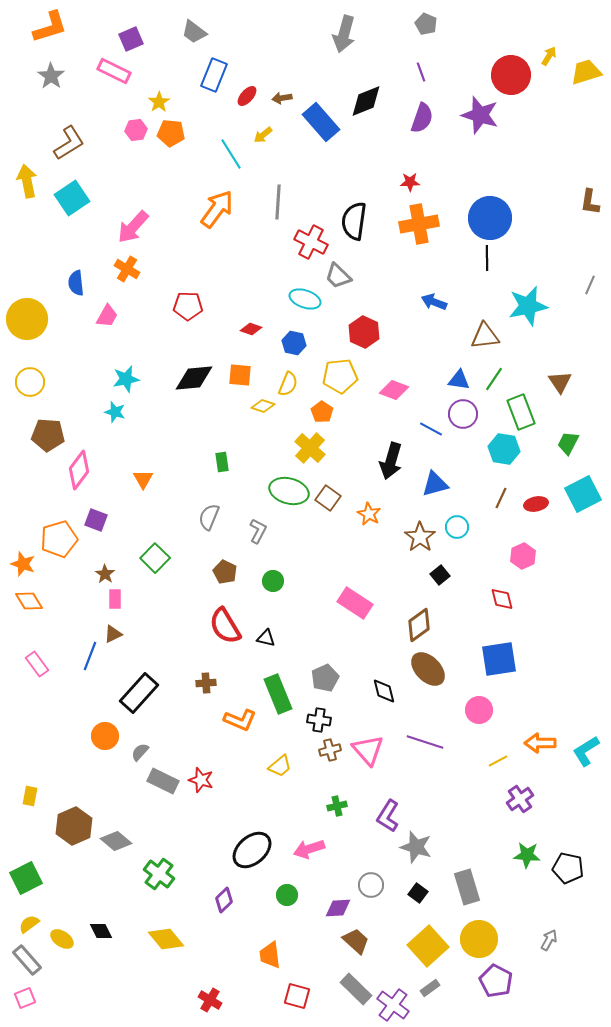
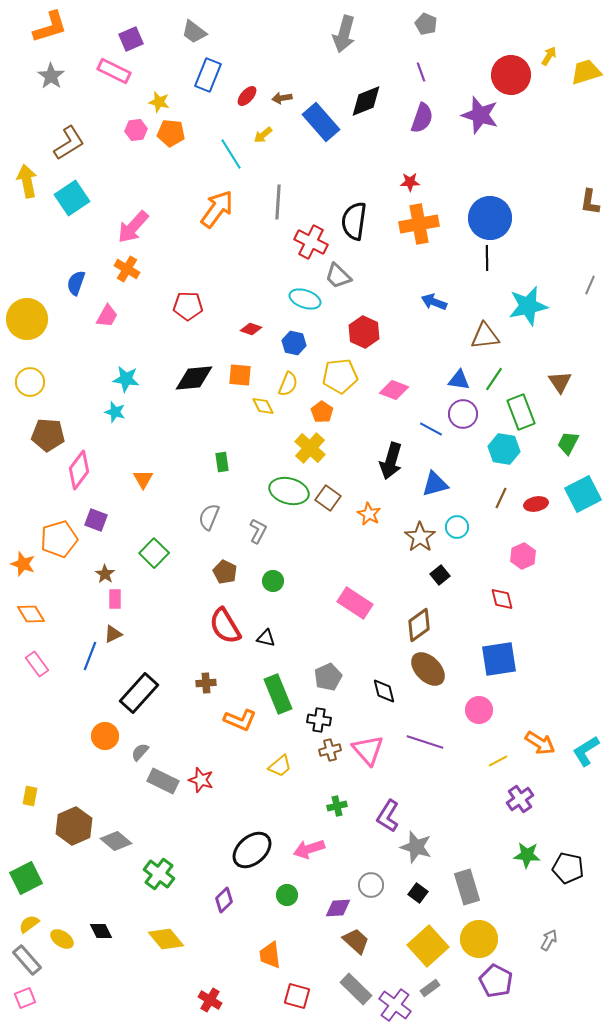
blue rectangle at (214, 75): moved 6 px left
yellow star at (159, 102): rotated 25 degrees counterclockwise
blue semicircle at (76, 283): rotated 25 degrees clockwise
cyan star at (126, 379): rotated 20 degrees clockwise
yellow diamond at (263, 406): rotated 45 degrees clockwise
green square at (155, 558): moved 1 px left, 5 px up
orange diamond at (29, 601): moved 2 px right, 13 px down
gray pentagon at (325, 678): moved 3 px right, 1 px up
orange arrow at (540, 743): rotated 148 degrees counterclockwise
purple cross at (393, 1005): moved 2 px right
